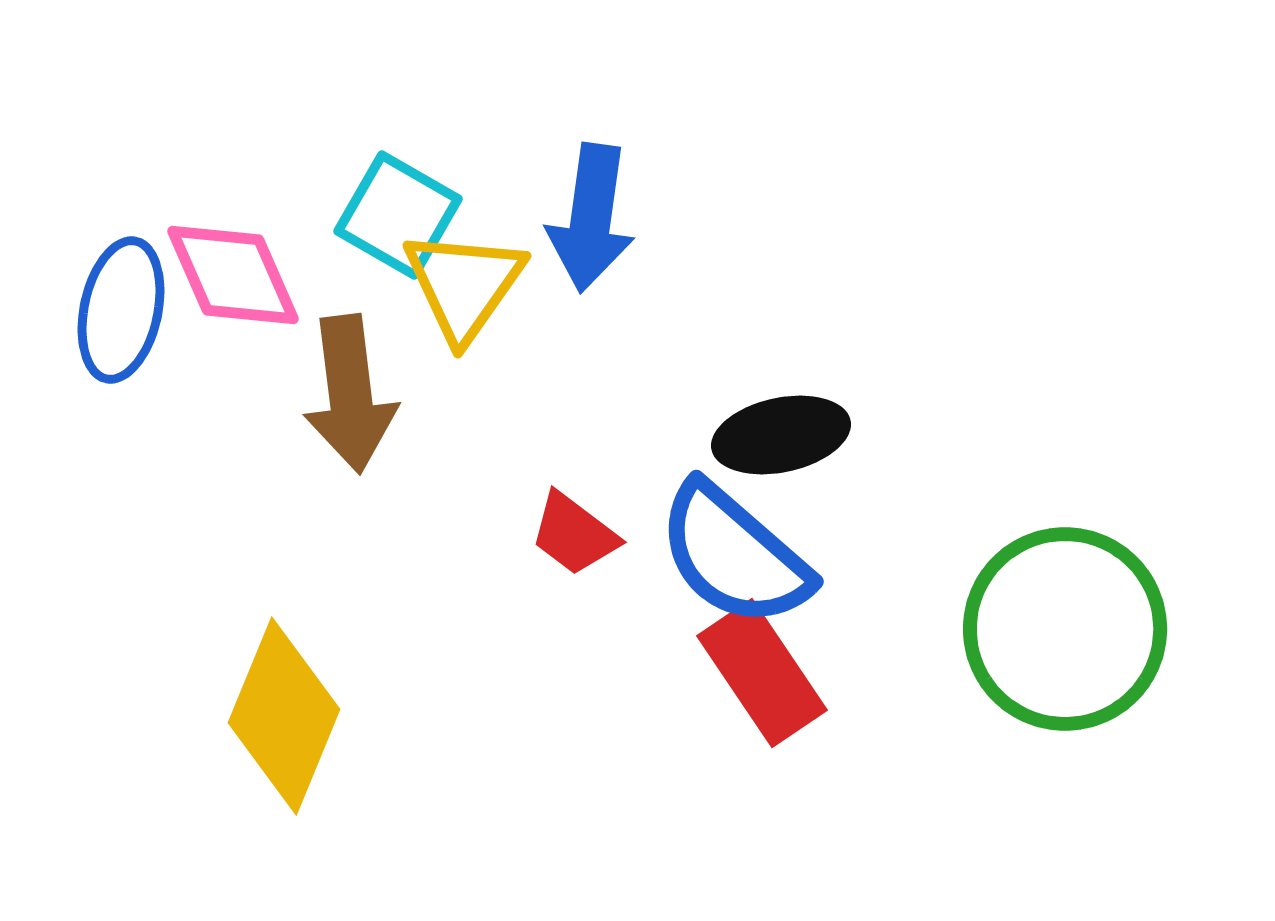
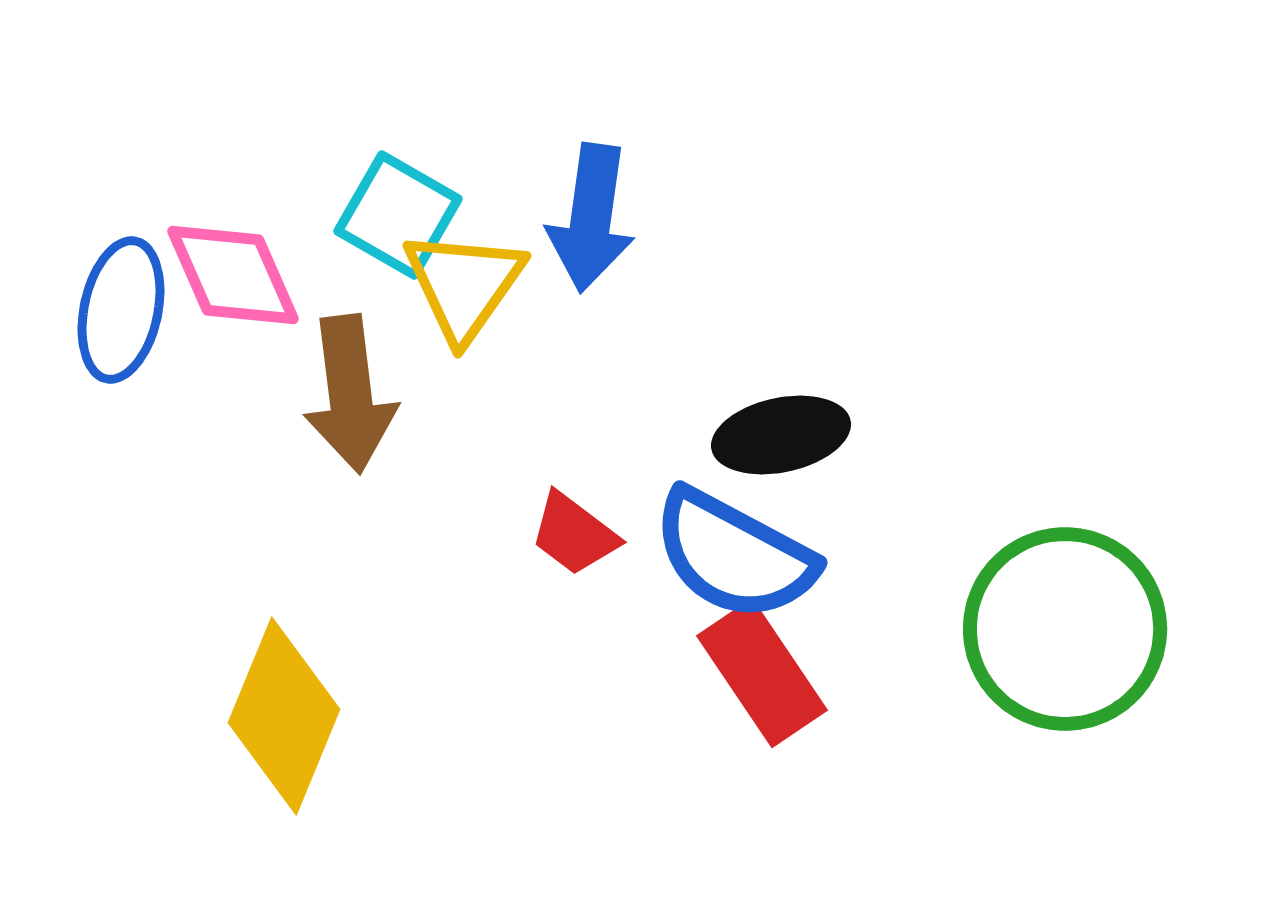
blue semicircle: rotated 13 degrees counterclockwise
